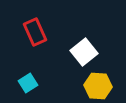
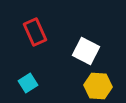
white square: moved 2 px right, 1 px up; rotated 24 degrees counterclockwise
